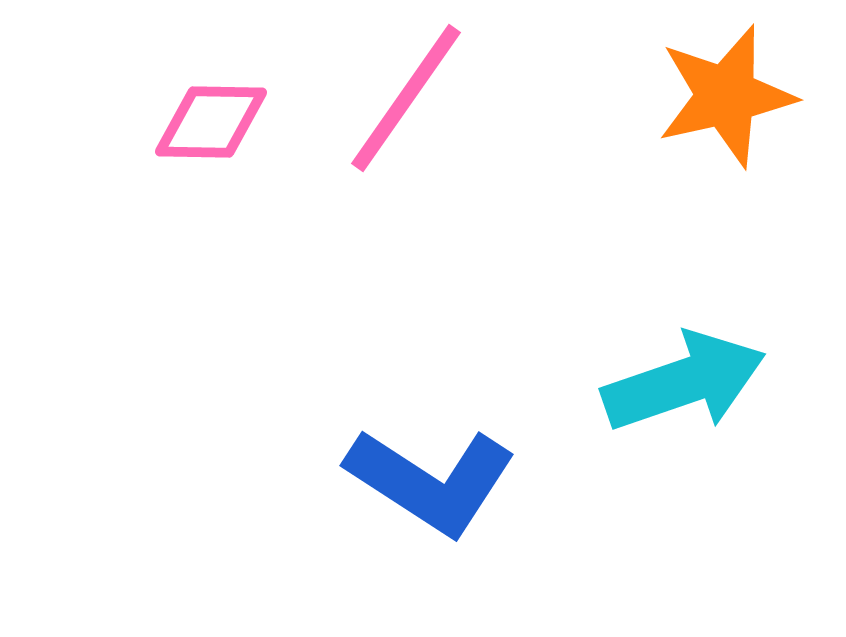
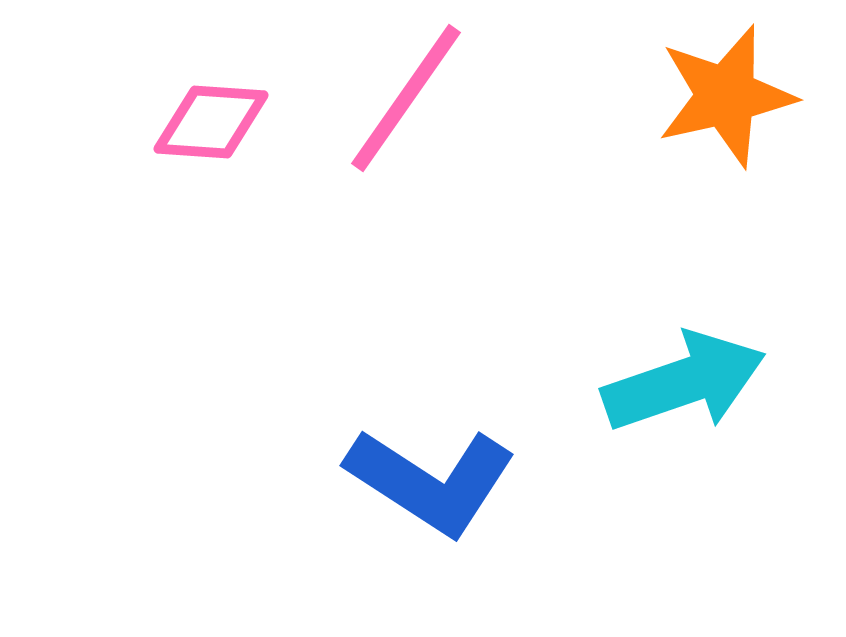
pink diamond: rotated 3 degrees clockwise
